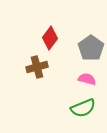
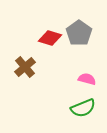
red diamond: rotated 70 degrees clockwise
gray pentagon: moved 12 px left, 15 px up
brown cross: moved 12 px left; rotated 25 degrees counterclockwise
